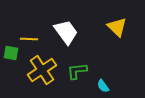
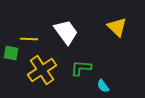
green L-shape: moved 4 px right, 3 px up; rotated 10 degrees clockwise
